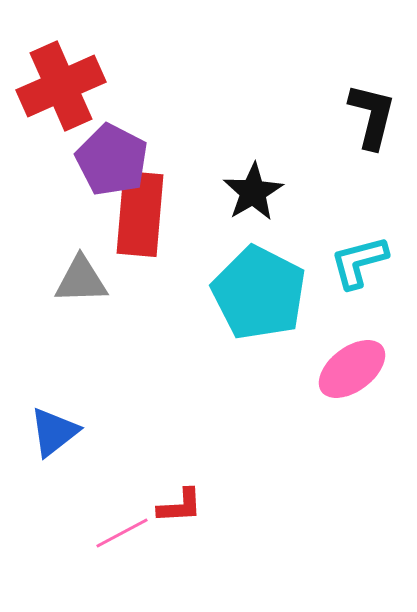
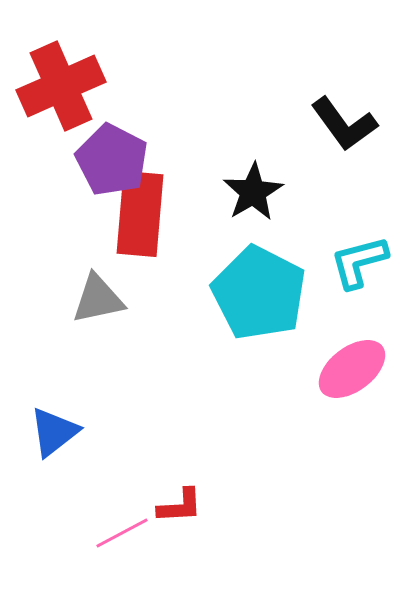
black L-shape: moved 28 px left, 8 px down; rotated 130 degrees clockwise
gray triangle: moved 17 px right, 19 px down; rotated 10 degrees counterclockwise
